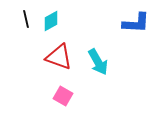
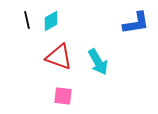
black line: moved 1 px right, 1 px down
blue L-shape: rotated 12 degrees counterclockwise
pink square: rotated 24 degrees counterclockwise
